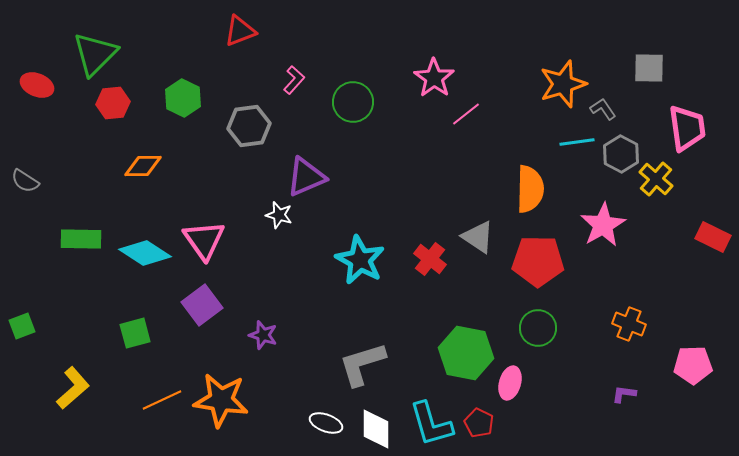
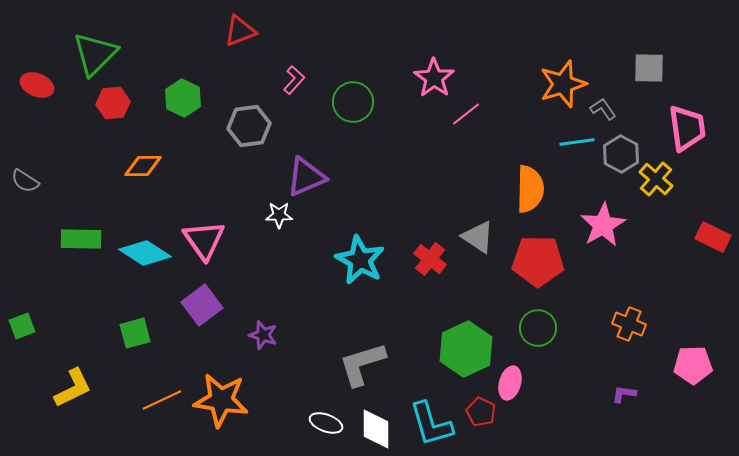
white star at (279, 215): rotated 16 degrees counterclockwise
green hexagon at (466, 353): moved 4 px up; rotated 24 degrees clockwise
yellow L-shape at (73, 388): rotated 15 degrees clockwise
red pentagon at (479, 423): moved 2 px right, 11 px up
